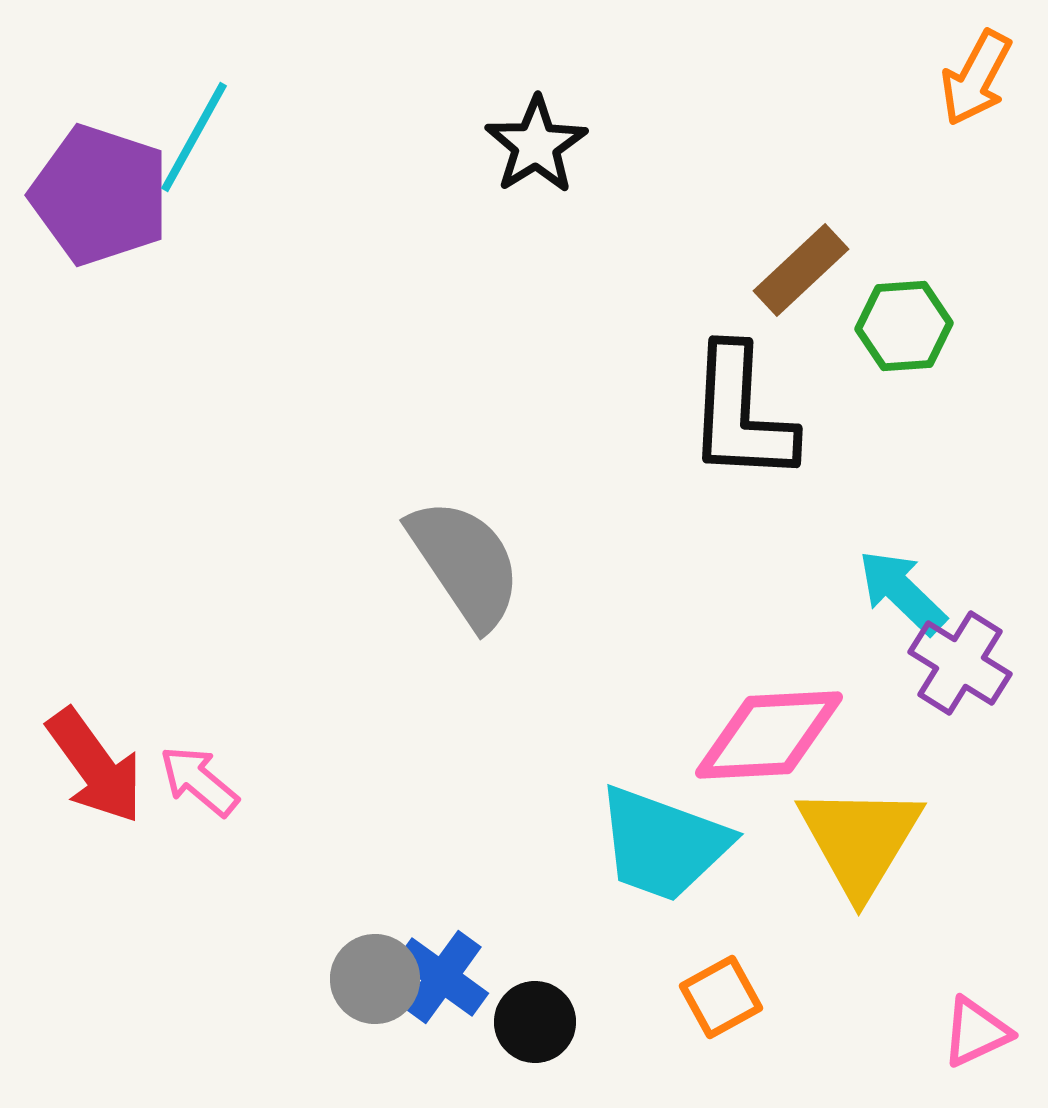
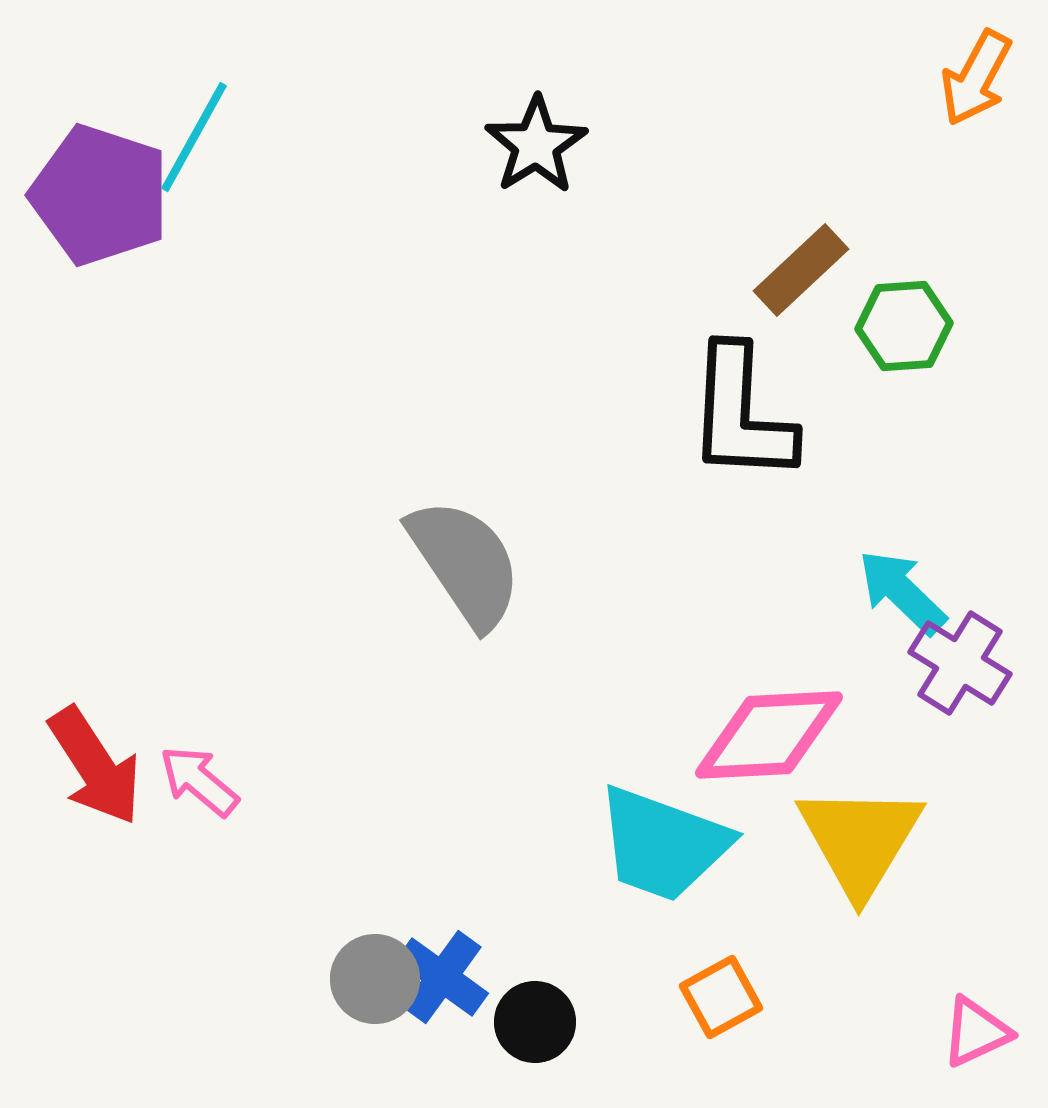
red arrow: rotated 3 degrees clockwise
